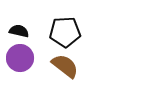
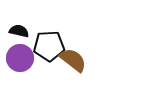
black pentagon: moved 16 px left, 14 px down
brown semicircle: moved 8 px right, 6 px up
